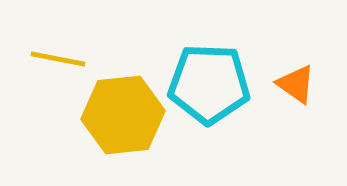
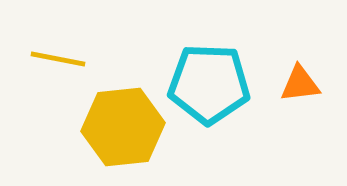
orange triangle: moved 4 px right; rotated 42 degrees counterclockwise
yellow hexagon: moved 12 px down
